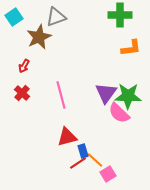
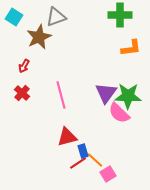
cyan square: rotated 24 degrees counterclockwise
